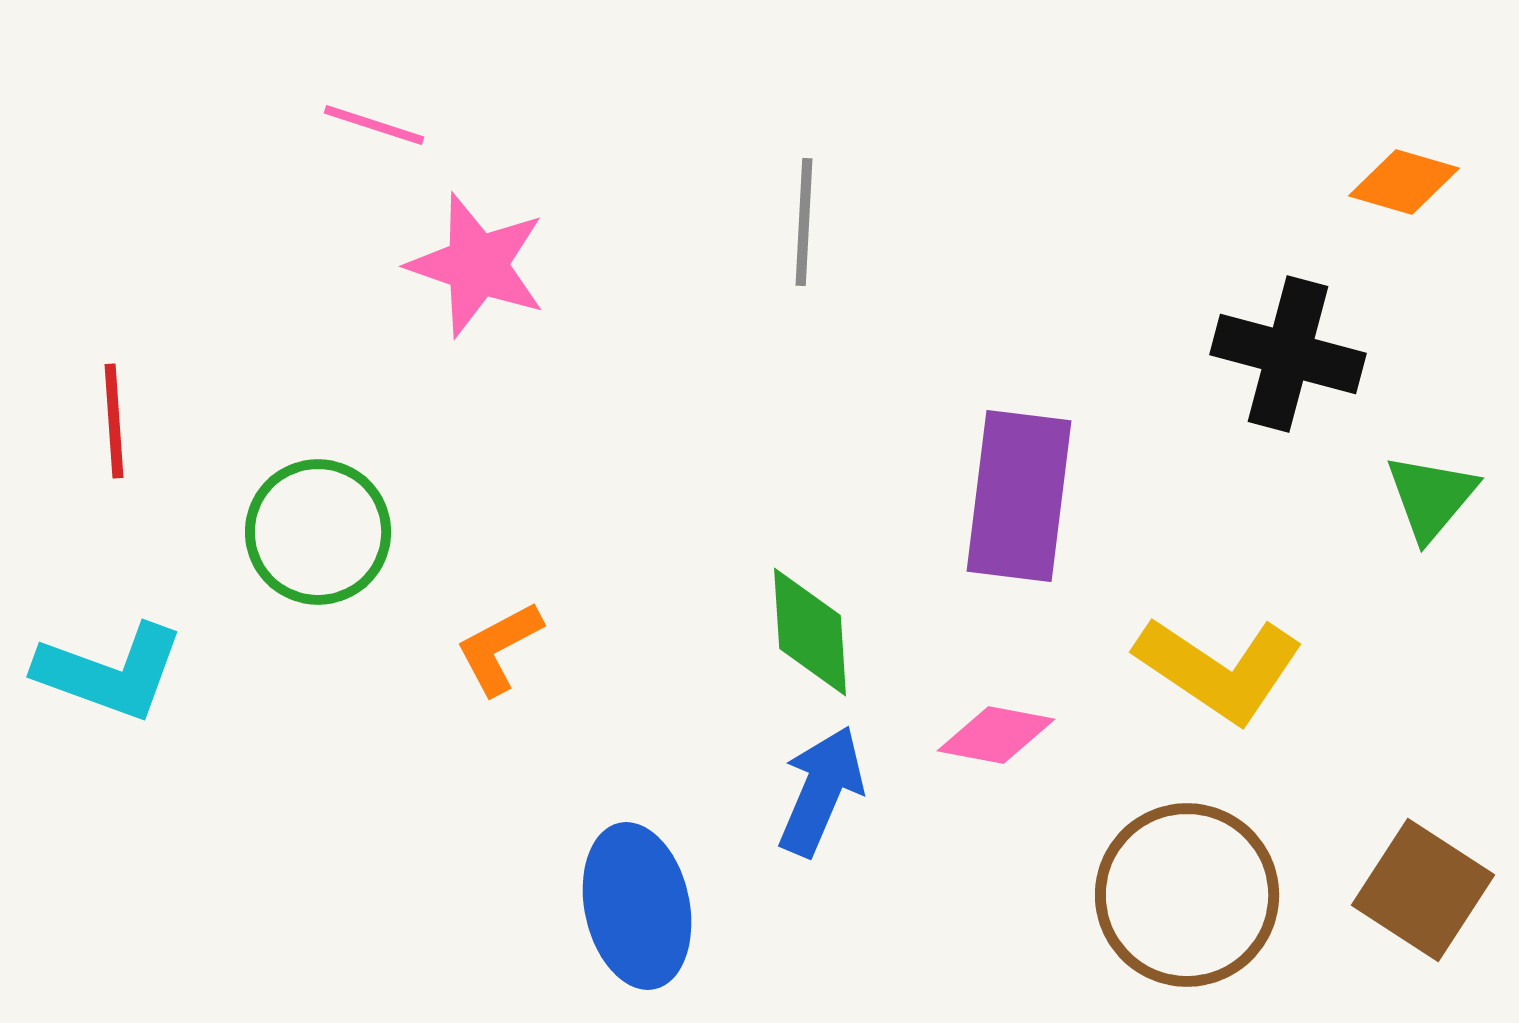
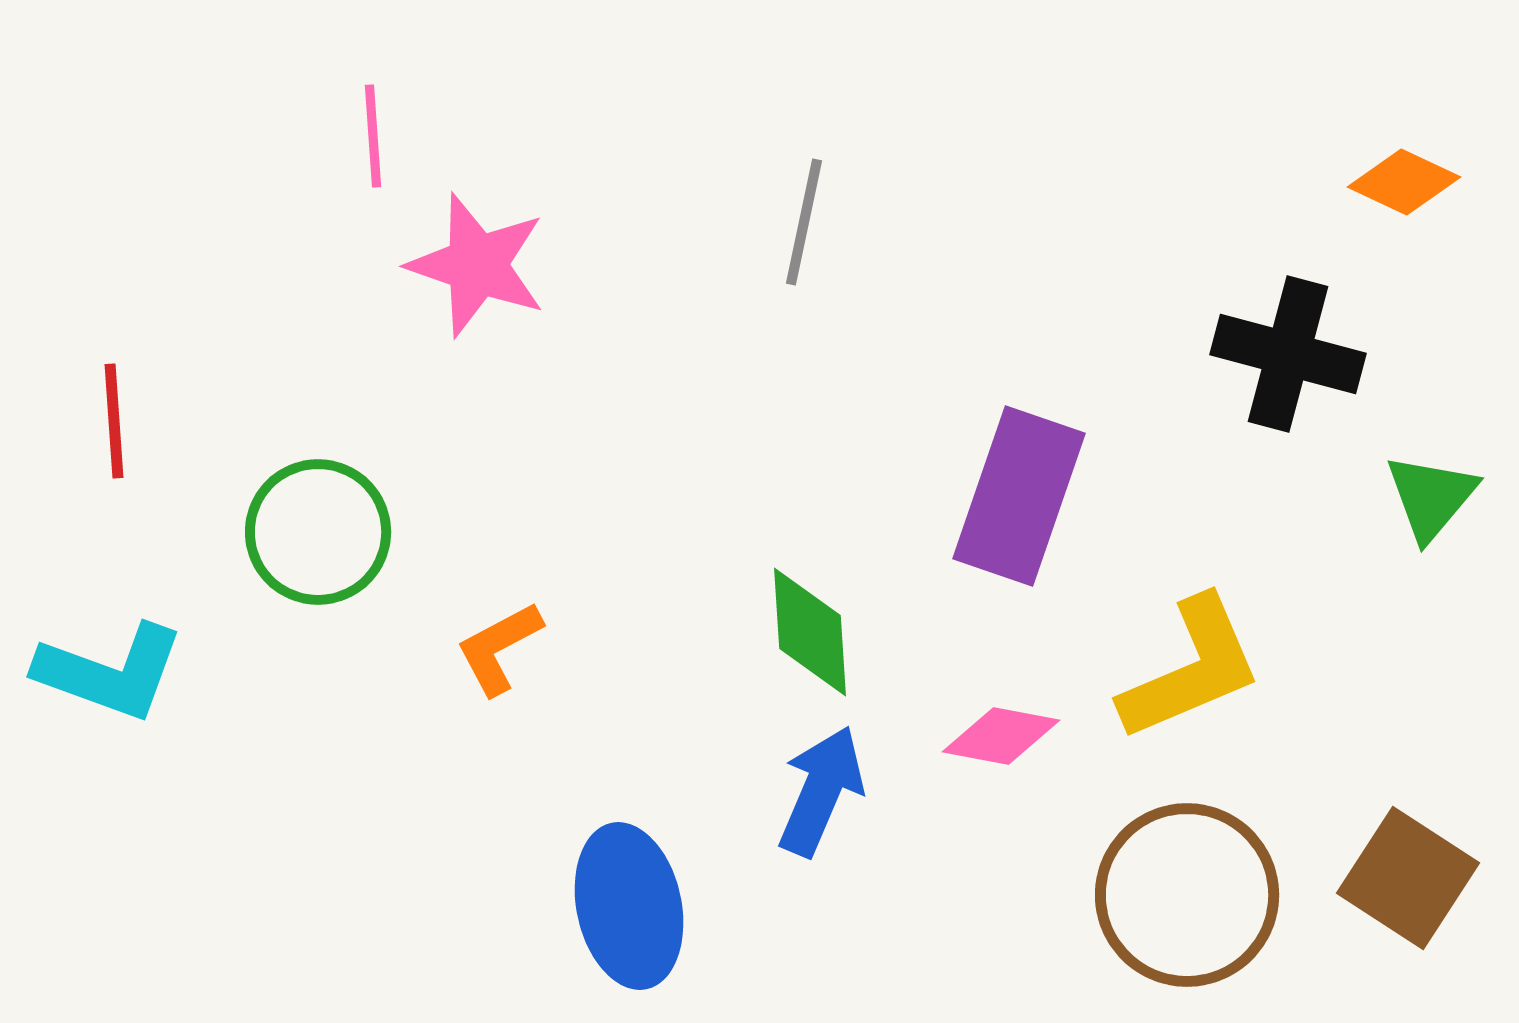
pink line: moved 1 px left, 11 px down; rotated 68 degrees clockwise
orange diamond: rotated 9 degrees clockwise
gray line: rotated 9 degrees clockwise
purple rectangle: rotated 12 degrees clockwise
yellow L-shape: moved 28 px left; rotated 57 degrees counterclockwise
pink diamond: moved 5 px right, 1 px down
brown square: moved 15 px left, 12 px up
blue ellipse: moved 8 px left
